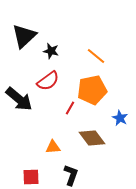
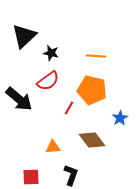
black star: moved 2 px down
orange line: rotated 36 degrees counterclockwise
orange pentagon: rotated 24 degrees clockwise
red line: moved 1 px left
blue star: rotated 14 degrees clockwise
brown diamond: moved 2 px down
